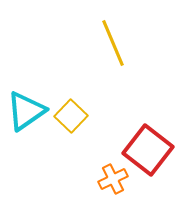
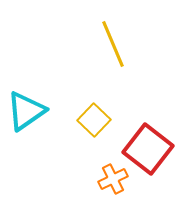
yellow line: moved 1 px down
yellow square: moved 23 px right, 4 px down
red square: moved 1 px up
